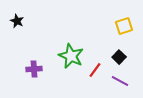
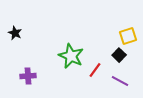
black star: moved 2 px left, 12 px down
yellow square: moved 4 px right, 10 px down
black square: moved 2 px up
purple cross: moved 6 px left, 7 px down
